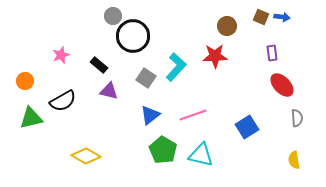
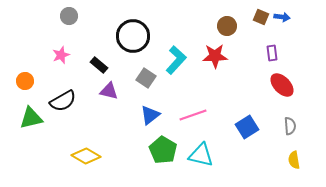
gray circle: moved 44 px left
cyan L-shape: moved 7 px up
gray semicircle: moved 7 px left, 8 px down
